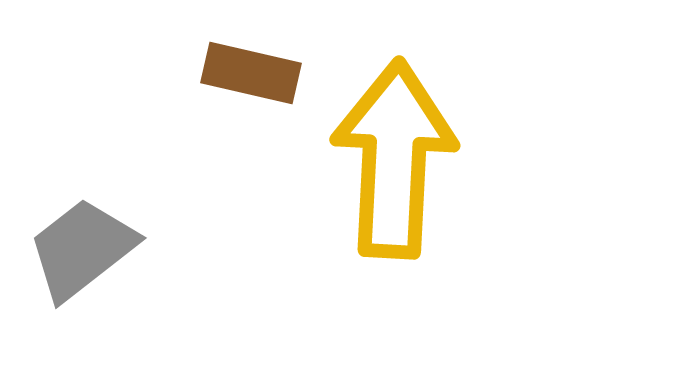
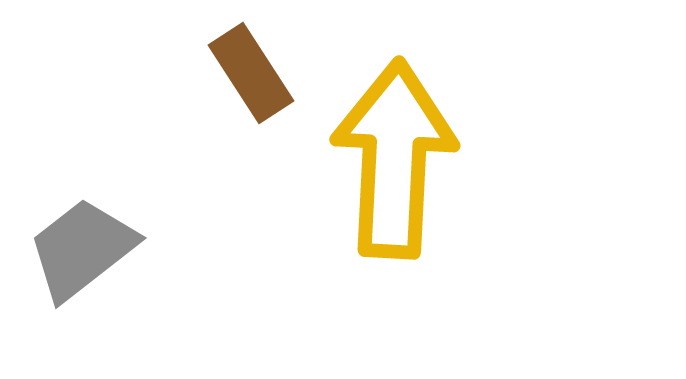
brown rectangle: rotated 44 degrees clockwise
